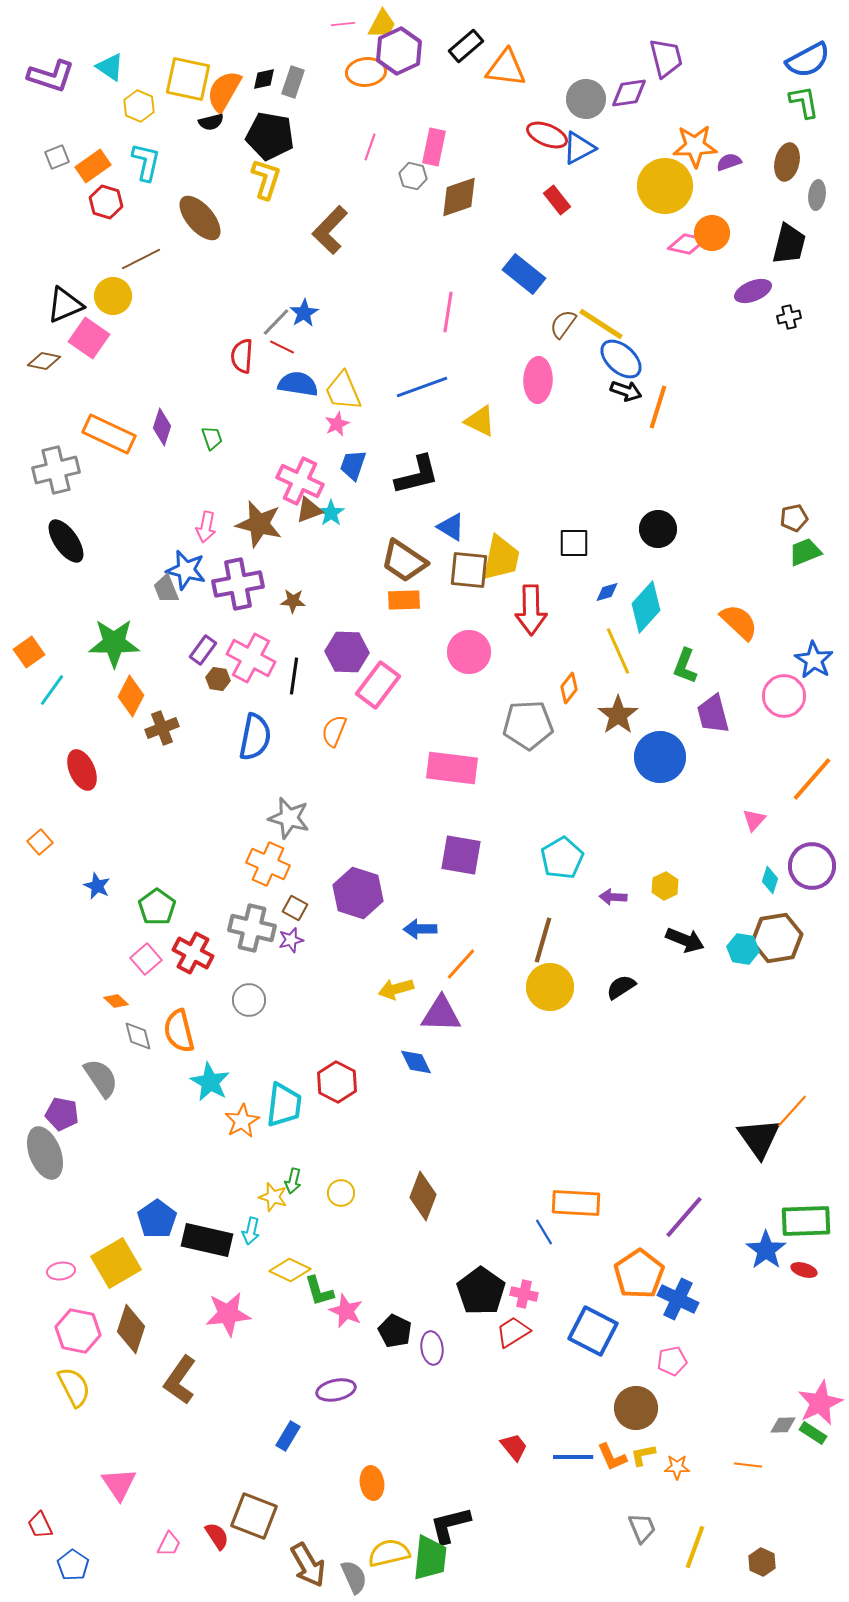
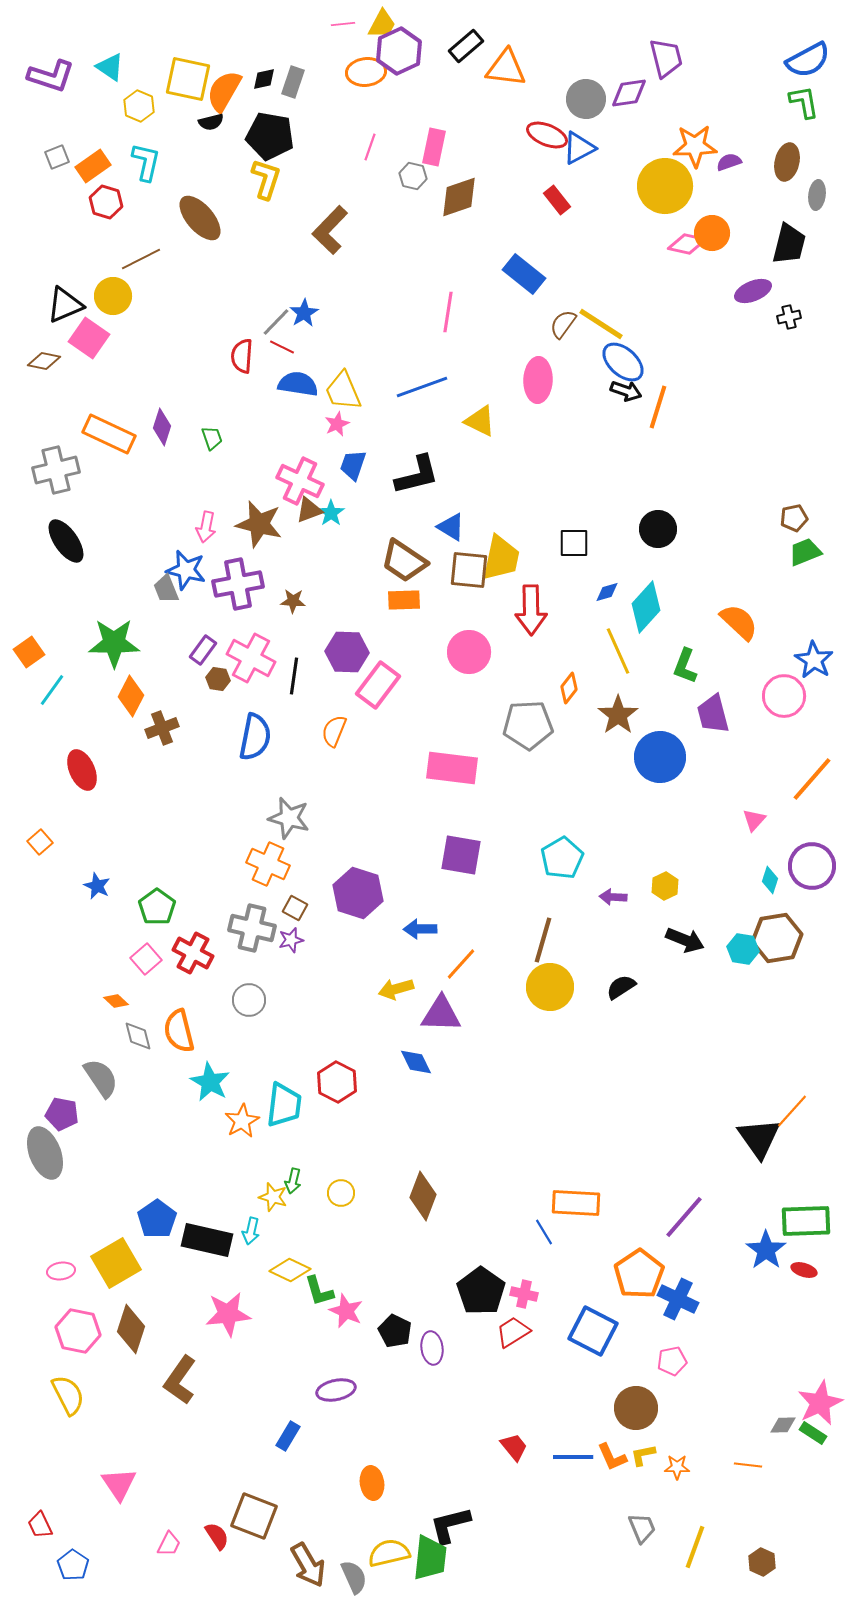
blue ellipse at (621, 359): moved 2 px right, 3 px down
yellow semicircle at (74, 1387): moved 6 px left, 8 px down
